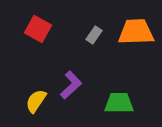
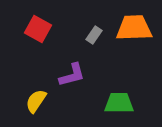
orange trapezoid: moved 2 px left, 4 px up
purple L-shape: moved 1 px right, 10 px up; rotated 28 degrees clockwise
